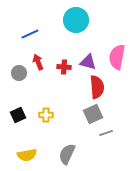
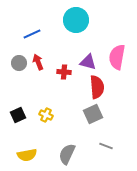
blue line: moved 2 px right
red cross: moved 5 px down
gray circle: moved 10 px up
yellow cross: rotated 24 degrees clockwise
gray line: moved 13 px down; rotated 40 degrees clockwise
